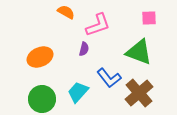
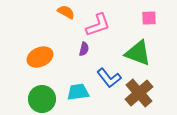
green triangle: moved 1 px left, 1 px down
cyan trapezoid: rotated 40 degrees clockwise
